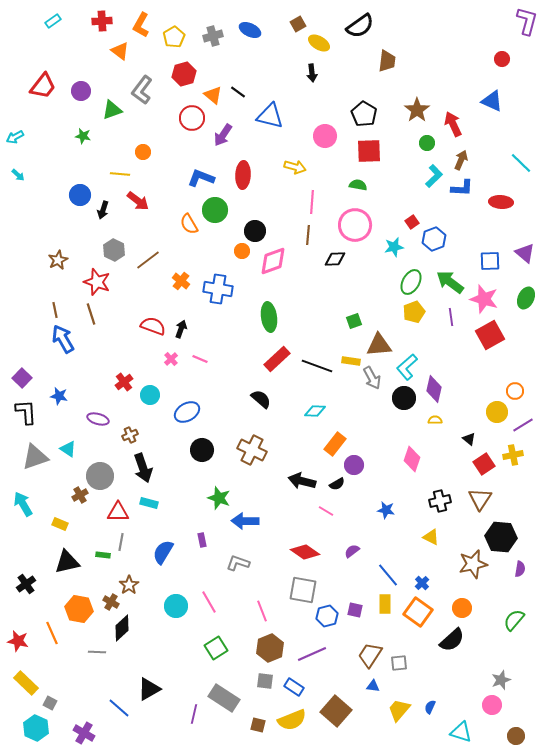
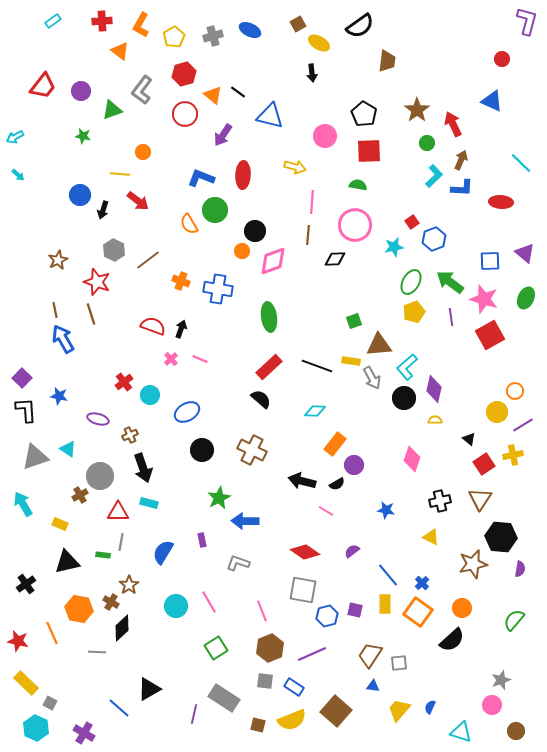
red circle at (192, 118): moved 7 px left, 4 px up
orange cross at (181, 281): rotated 18 degrees counterclockwise
red rectangle at (277, 359): moved 8 px left, 8 px down
black L-shape at (26, 412): moved 2 px up
green star at (219, 498): rotated 25 degrees clockwise
brown circle at (516, 736): moved 5 px up
